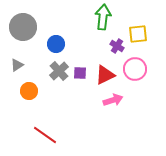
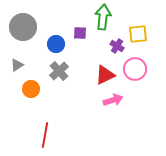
purple square: moved 40 px up
orange circle: moved 2 px right, 2 px up
red line: rotated 65 degrees clockwise
